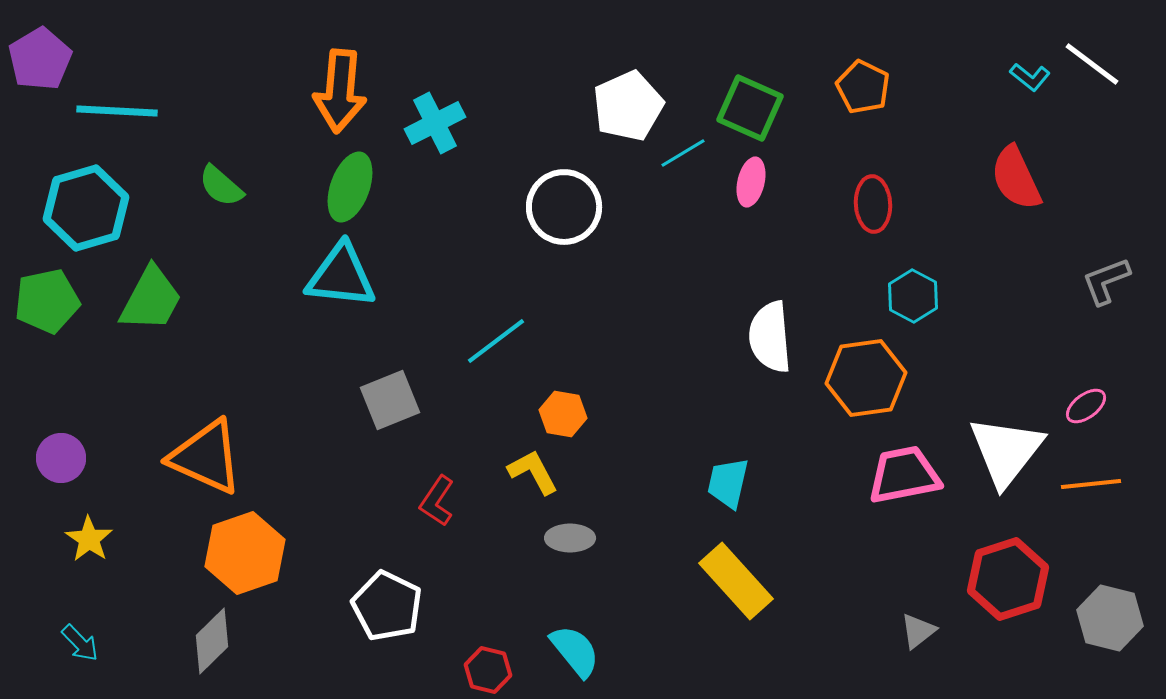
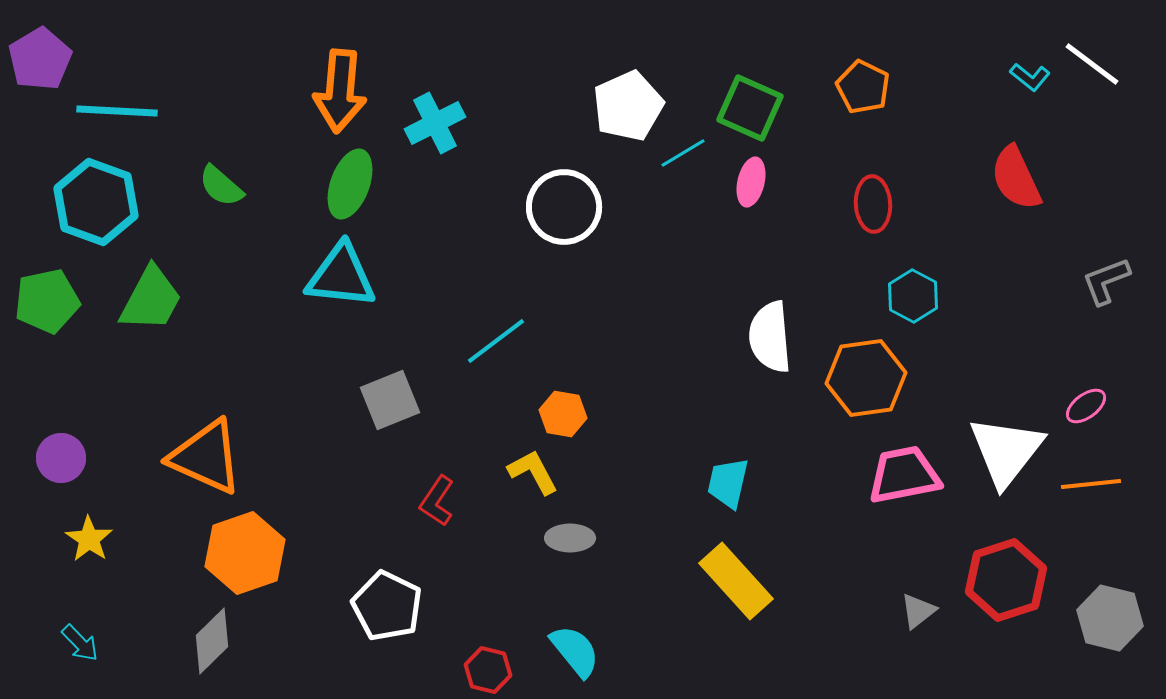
green ellipse at (350, 187): moved 3 px up
cyan hexagon at (86, 208): moved 10 px right, 6 px up; rotated 24 degrees counterclockwise
red hexagon at (1008, 579): moved 2 px left, 1 px down
gray triangle at (918, 631): moved 20 px up
